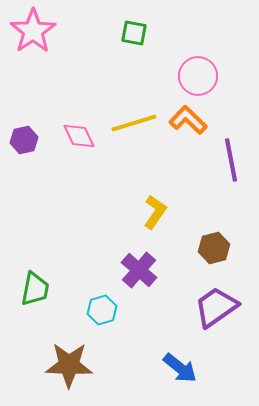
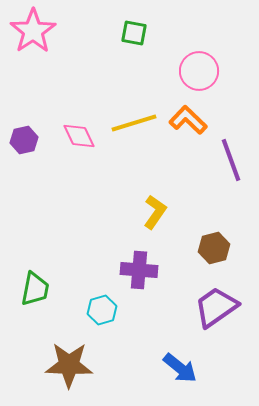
pink circle: moved 1 px right, 5 px up
purple line: rotated 9 degrees counterclockwise
purple cross: rotated 36 degrees counterclockwise
